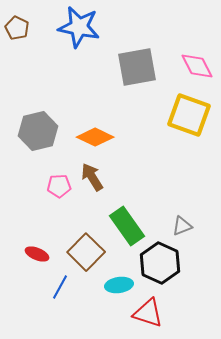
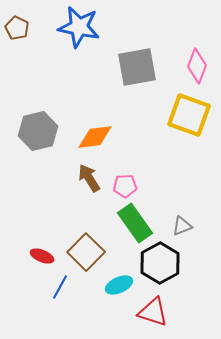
pink diamond: rotated 48 degrees clockwise
orange diamond: rotated 33 degrees counterclockwise
brown arrow: moved 3 px left, 1 px down
pink pentagon: moved 66 px right
green rectangle: moved 8 px right, 3 px up
red ellipse: moved 5 px right, 2 px down
black hexagon: rotated 6 degrees clockwise
cyan ellipse: rotated 16 degrees counterclockwise
red triangle: moved 5 px right, 1 px up
